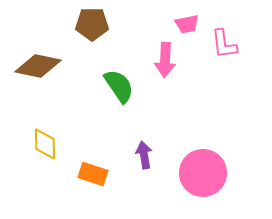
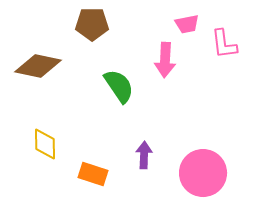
purple arrow: rotated 12 degrees clockwise
